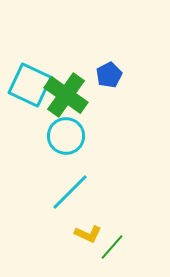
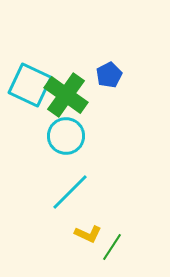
green line: rotated 8 degrees counterclockwise
